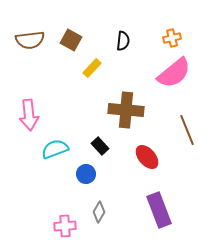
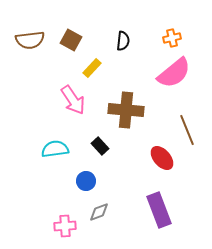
pink arrow: moved 44 px right, 15 px up; rotated 28 degrees counterclockwise
cyan semicircle: rotated 12 degrees clockwise
red ellipse: moved 15 px right, 1 px down
blue circle: moved 7 px down
gray diamond: rotated 40 degrees clockwise
